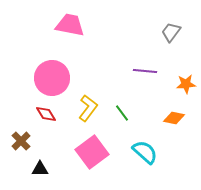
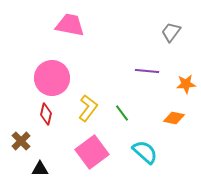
purple line: moved 2 px right
red diamond: rotated 45 degrees clockwise
